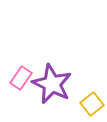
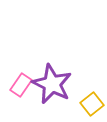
pink rectangle: moved 7 px down
